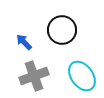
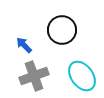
blue arrow: moved 3 px down
